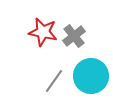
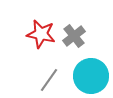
red star: moved 2 px left, 2 px down
gray line: moved 5 px left, 1 px up
